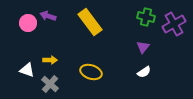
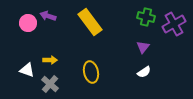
yellow ellipse: rotated 60 degrees clockwise
